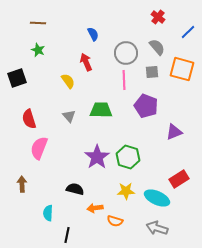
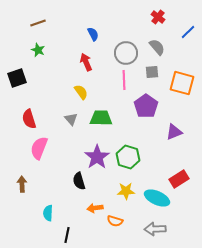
brown line: rotated 21 degrees counterclockwise
orange square: moved 14 px down
yellow semicircle: moved 13 px right, 11 px down
purple pentagon: rotated 15 degrees clockwise
green trapezoid: moved 8 px down
gray triangle: moved 2 px right, 3 px down
black semicircle: moved 4 px right, 8 px up; rotated 120 degrees counterclockwise
gray arrow: moved 2 px left, 1 px down; rotated 20 degrees counterclockwise
